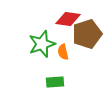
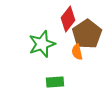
red diamond: rotated 60 degrees counterclockwise
brown pentagon: rotated 16 degrees counterclockwise
orange semicircle: moved 14 px right
